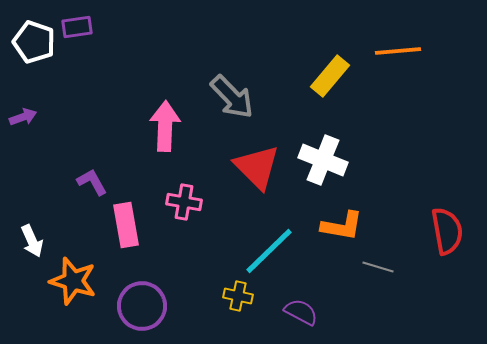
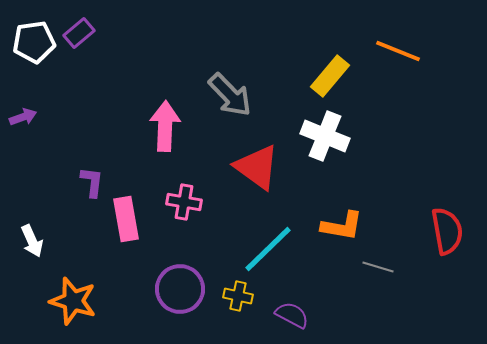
purple rectangle: moved 2 px right, 6 px down; rotated 32 degrees counterclockwise
white pentagon: rotated 27 degrees counterclockwise
orange line: rotated 27 degrees clockwise
gray arrow: moved 2 px left, 2 px up
white cross: moved 2 px right, 24 px up
red triangle: rotated 9 degrees counterclockwise
purple L-shape: rotated 36 degrees clockwise
pink rectangle: moved 6 px up
cyan line: moved 1 px left, 2 px up
orange star: moved 20 px down
purple circle: moved 38 px right, 17 px up
purple semicircle: moved 9 px left, 3 px down
